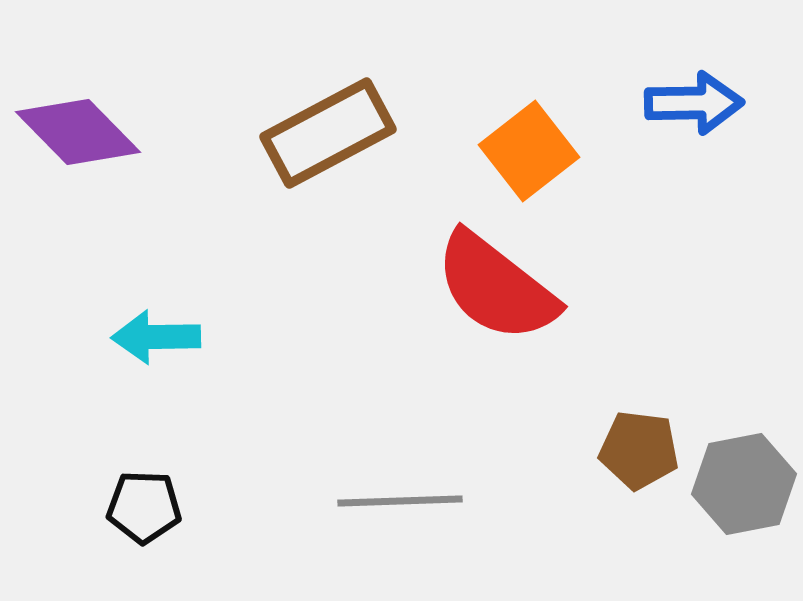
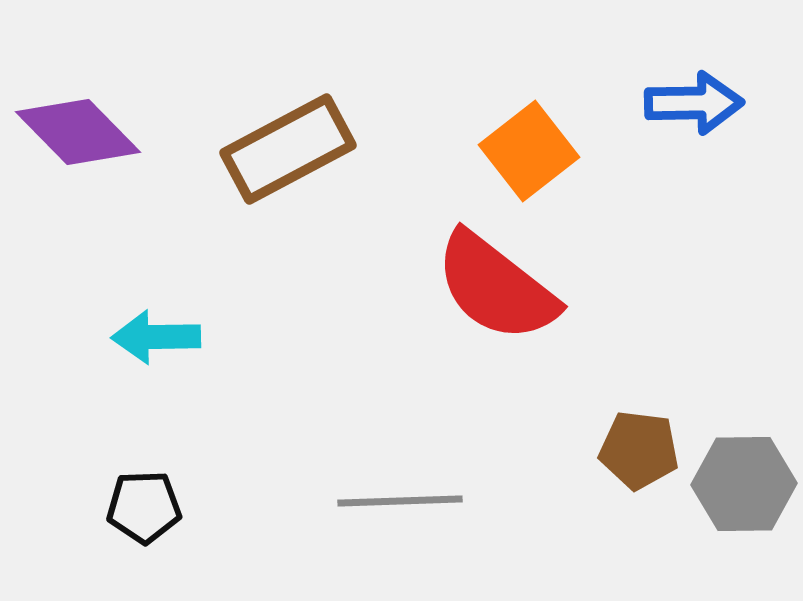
brown rectangle: moved 40 px left, 16 px down
gray hexagon: rotated 10 degrees clockwise
black pentagon: rotated 4 degrees counterclockwise
